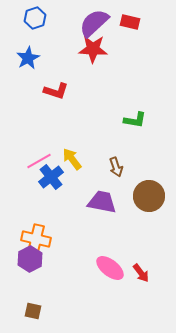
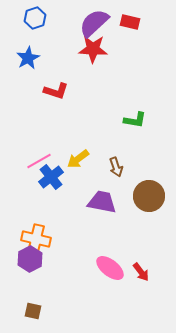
yellow arrow: moved 6 px right; rotated 90 degrees counterclockwise
red arrow: moved 1 px up
